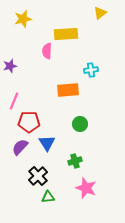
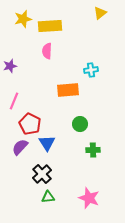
yellow rectangle: moved 16 px left, 8 px up
red pentagon: moved 1 px right, 2 px down; rotated 25 degrees clockwise
green cross: moved 18 px right, 11 px up; rotated 16 degrees clockwise
black cross: moved 4 px right, 2 px up
pink star: moved 3 px right, 10 px down
